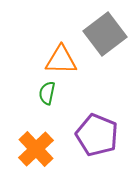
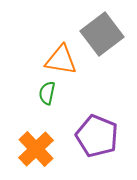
gray square: moved 3 px left
orange triangle: rotated 8 degrees clockwise
purple pentagon: moved 1 px down
